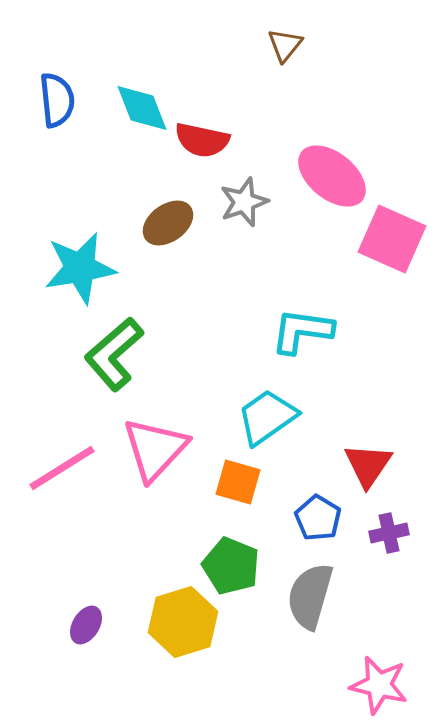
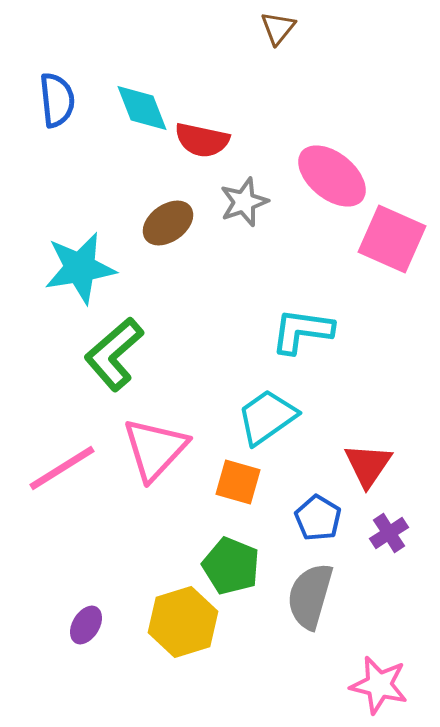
brown triangle: moved 7 px left, 17 px up
purple cross: rotated 21 degrees counterclockwise
